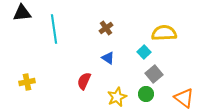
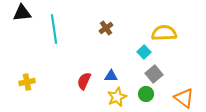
blue triangle: moved 3 px right, 18 px down; rotated 32 degrees counterclockwise
